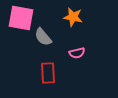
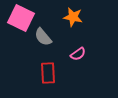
pink square: rotated 16 degrees clockwise
pink semicircle: moved 1 px right, 1 px down; rotated 21 degrees counterclockwise
